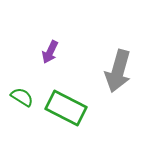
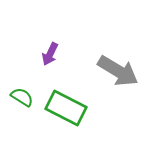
purple arrow: moved 2 px down
gray arrow: rotated 75 degrees counterclockwise
